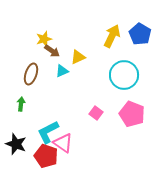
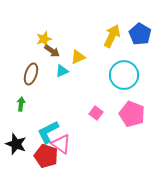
pink triangle: moved 2 px left, 1 px down
